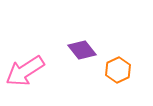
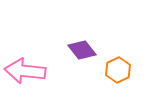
pink arrow: rotated 39 degrees clockwise
